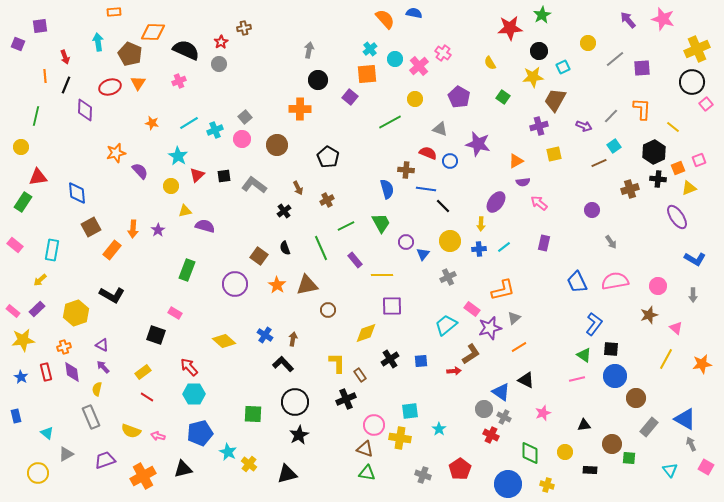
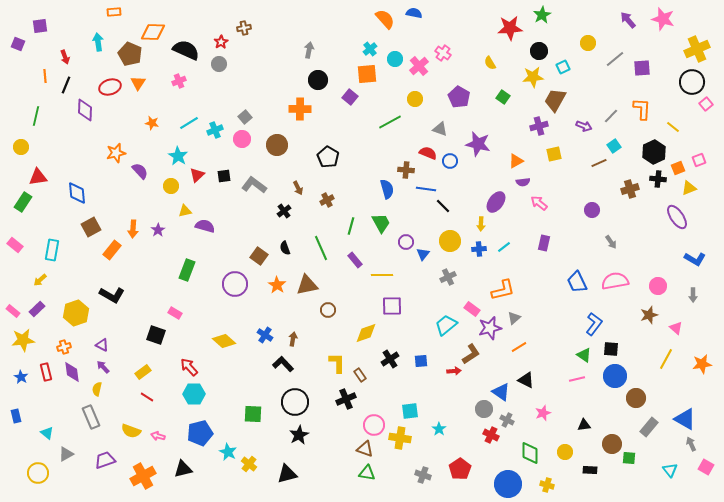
green line at (346, 226): moved 5 px right; rotated 48 degrees counterclockwise
gray cross at (504, 417): moved 3 px right, 3 px down
